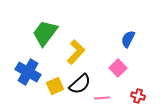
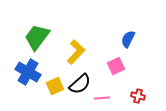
green trapezoid: moved 8 px left, 4 px down
pink square: moved 2 px left, 2 px up; rotated 18 degrees clockwise
